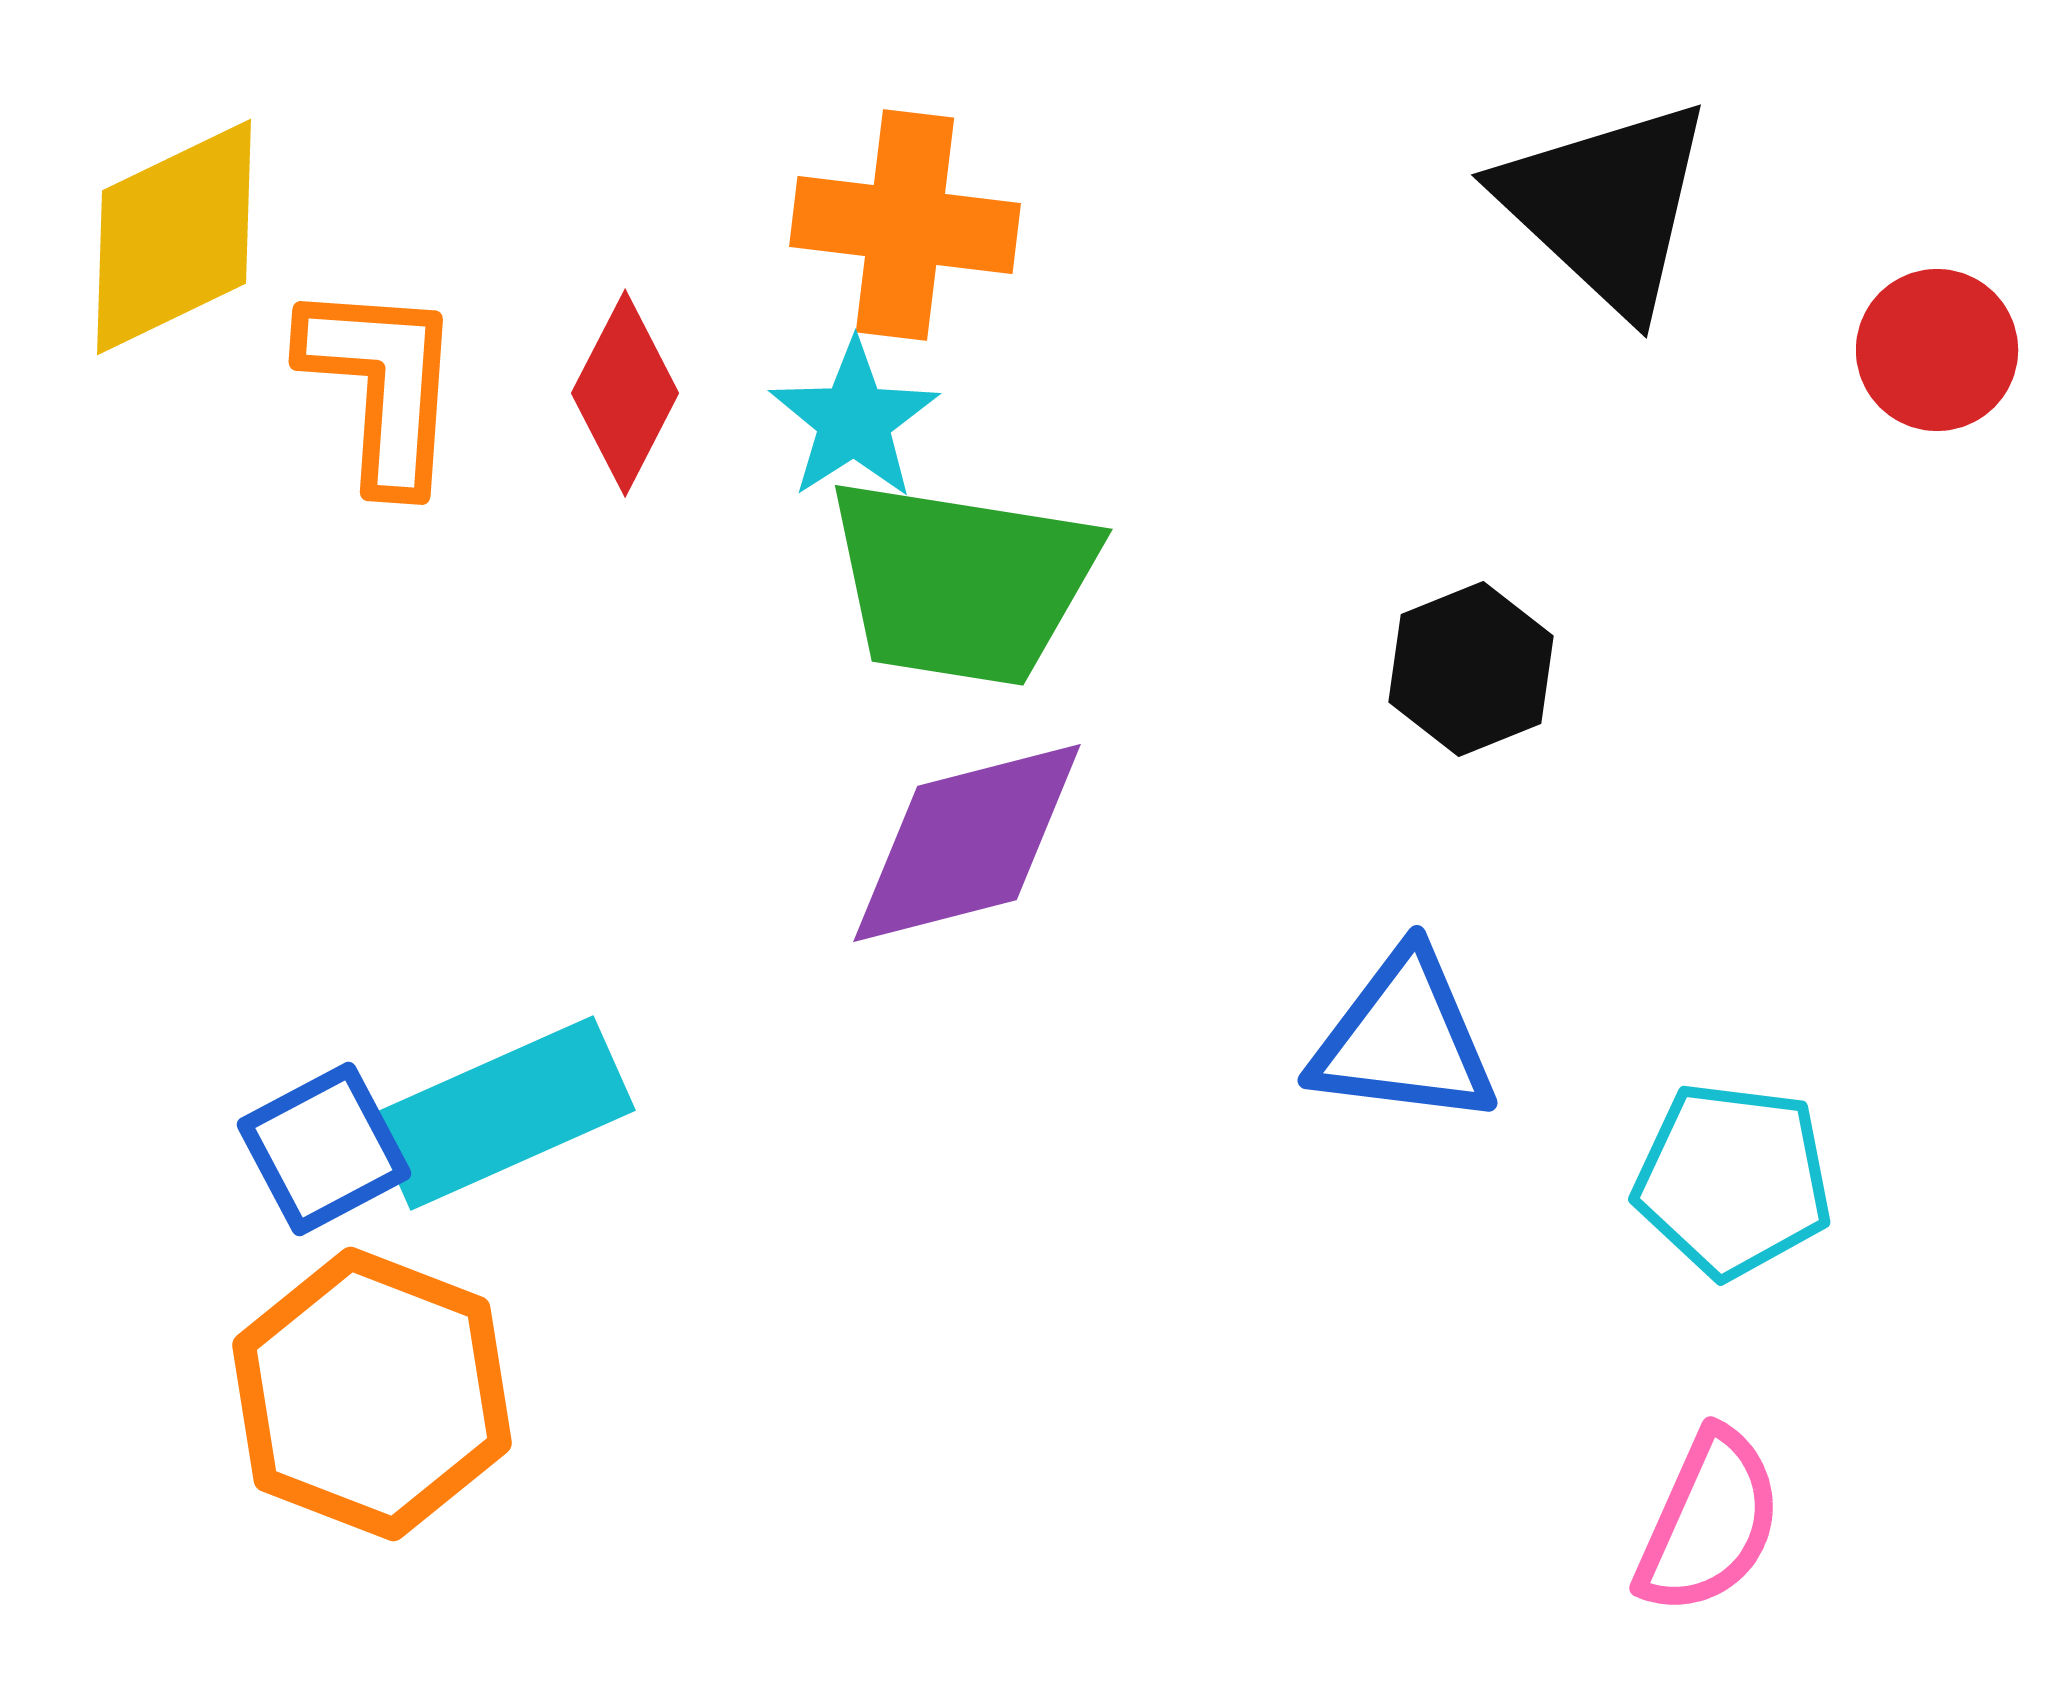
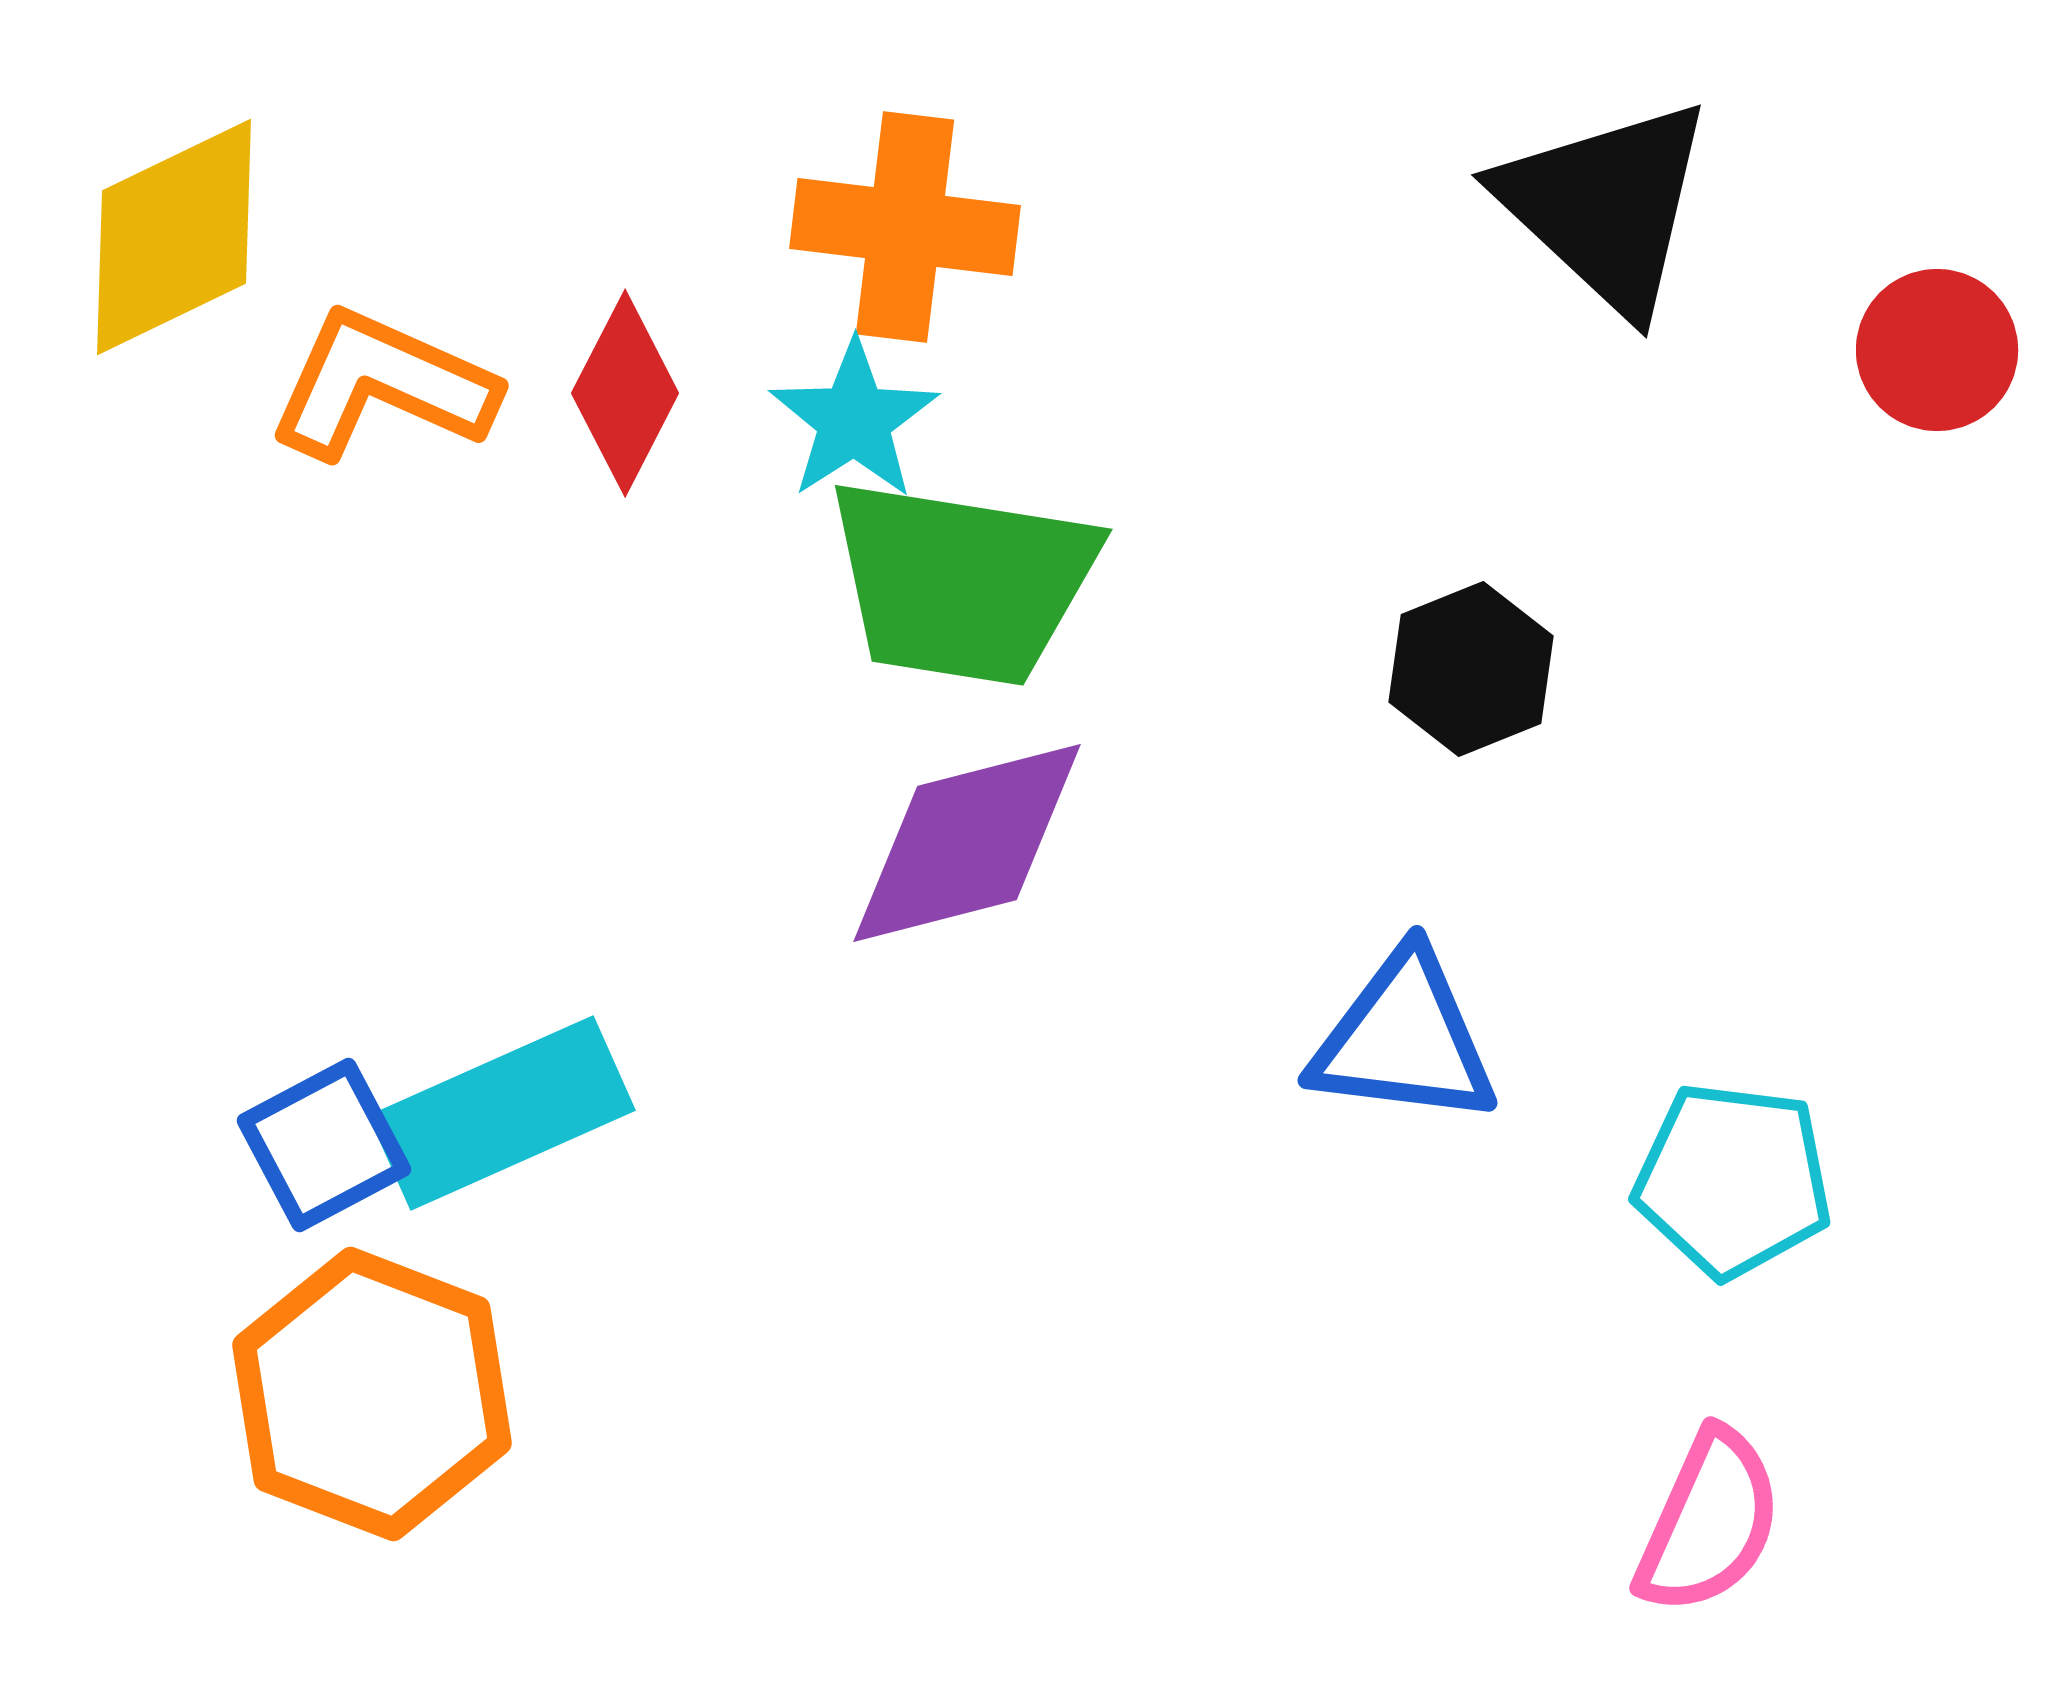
orange cross: moved 2 px down
orange L-shape: rotated 70 degrees counterclockwise
blue square: moved 4 px up
